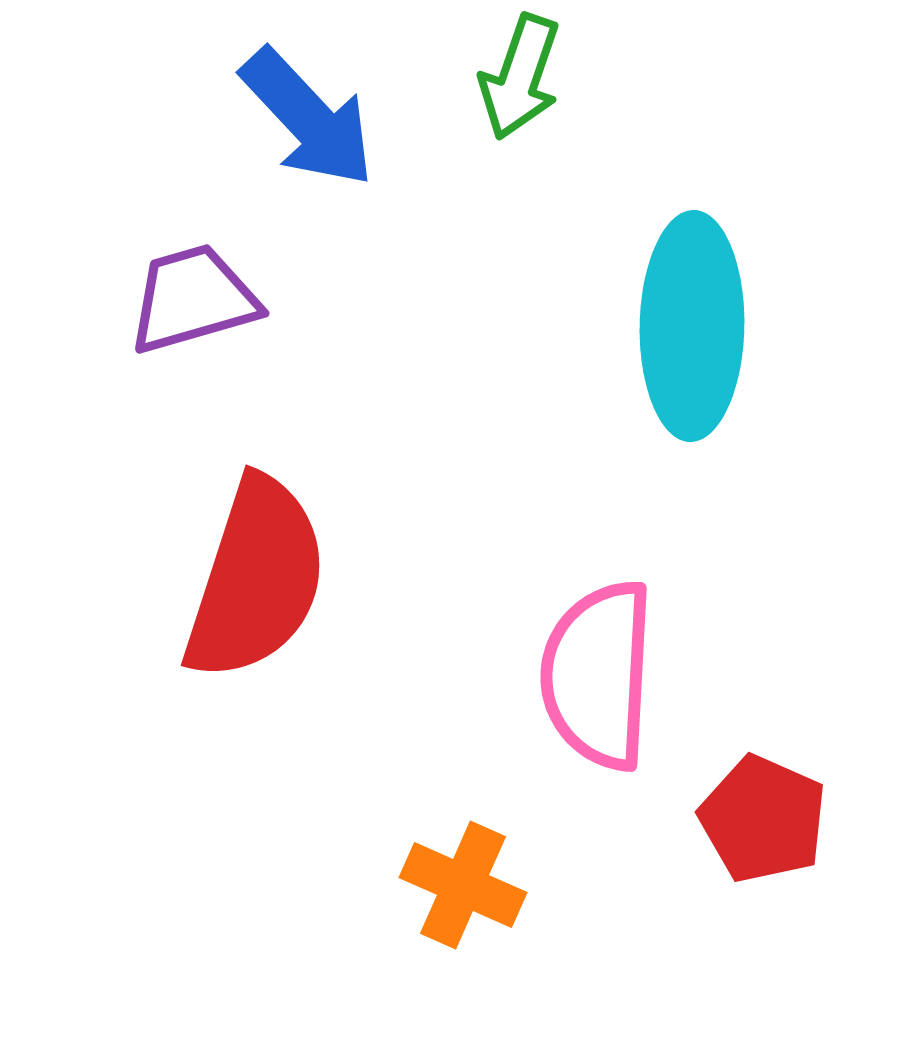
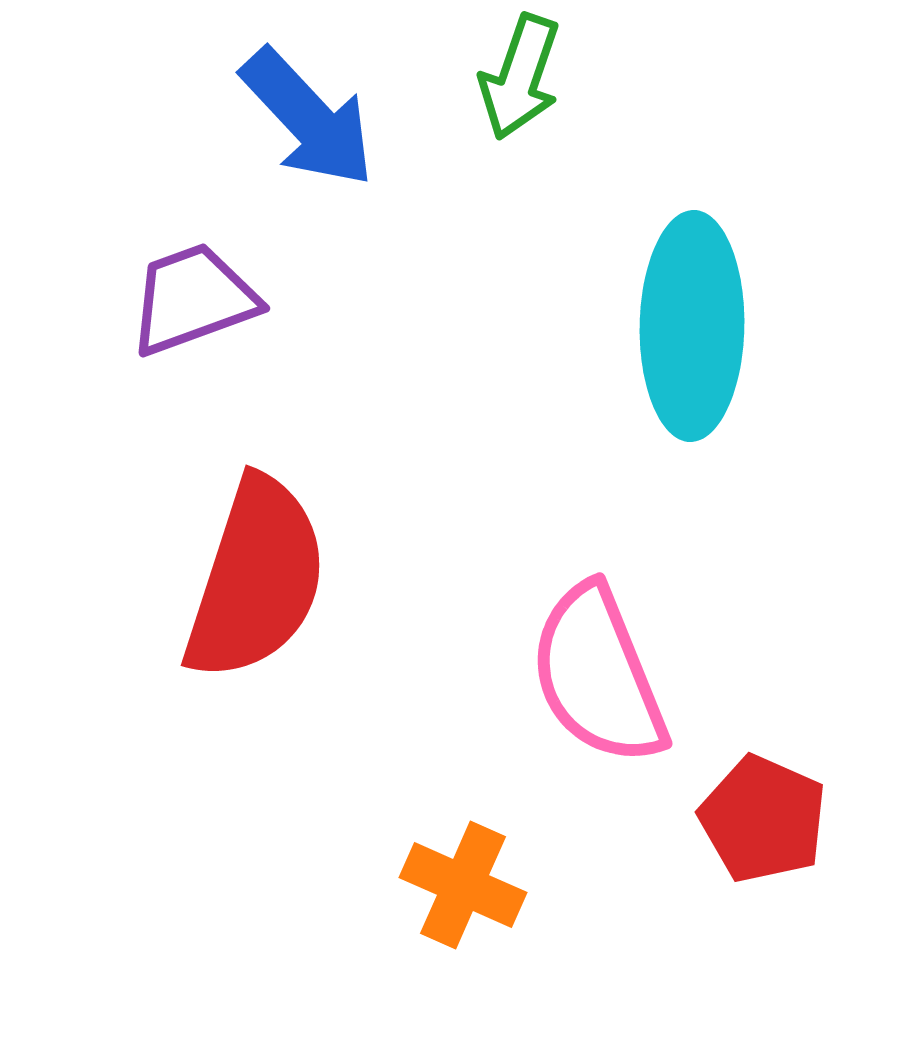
purple trapezoid: rotated 4 degrees counterclockwise
pink semicircle: rotated 25 degrees counterclockwise
